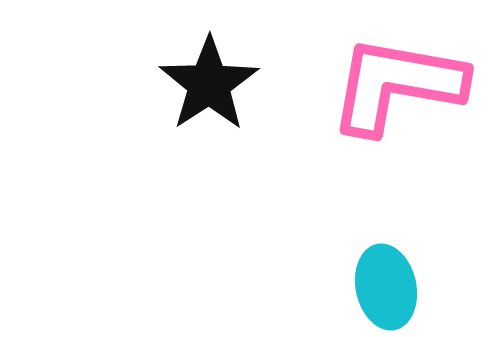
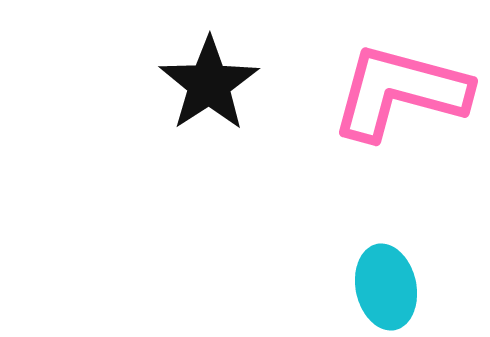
pink L-shape: moved 3 px right, 7 px down; rotated 5 degrees clockwise
